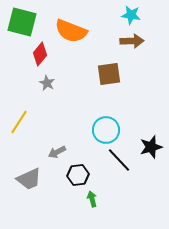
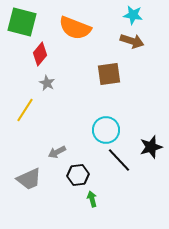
cyan star: moved 2 px right
orange semicircle: moved 4 px right, 3 px up
brown arrow: rotated 20 degrees clockwise
yellow line: moved 6 px right, 12 px up
